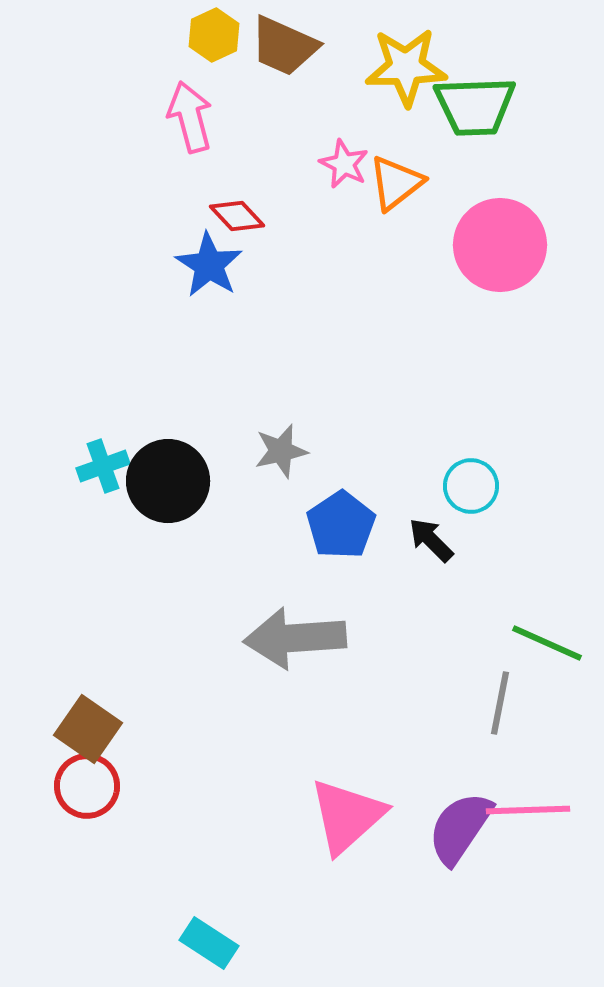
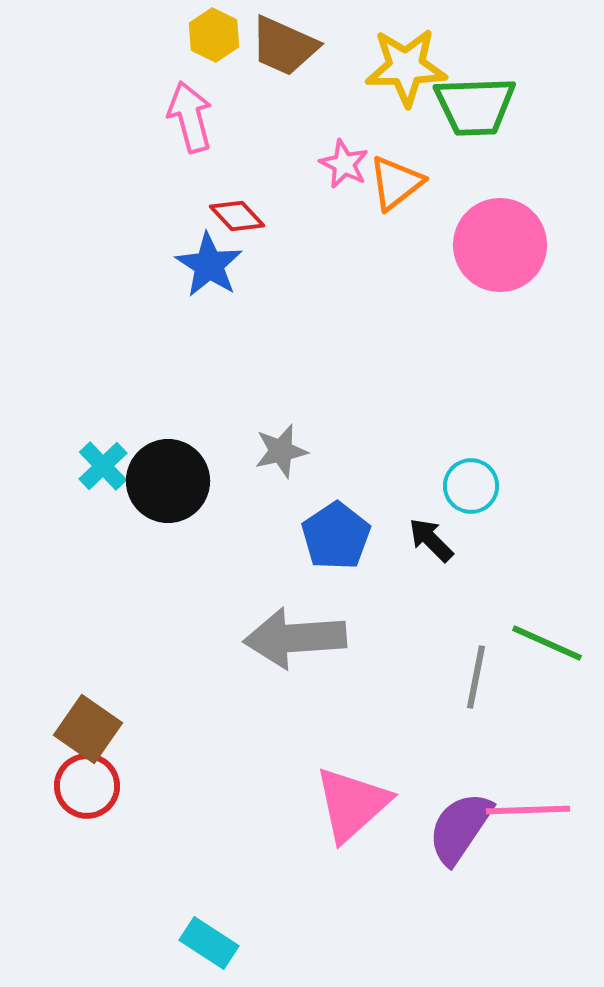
yellow hexagon: rotated 9 degrees counterclockwise
cyan cross: rotated 24 degrees counterclockwise
blue pentagon: moved 5 px left, 11 px down
gray line: moved 24 px left, 26 px up
pink triangle: moved 5 px right, 12 px up
